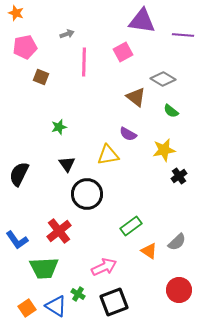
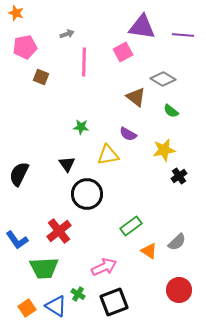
purple triangle: moved 6 px down
green star: moved 22 px right; rotated 21 degrees clockwise
